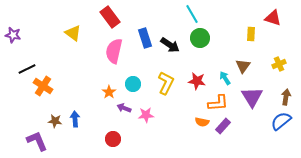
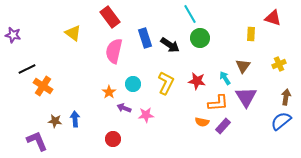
cyan line: moved 2 px left
purple triangle: moved 6 px left
